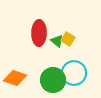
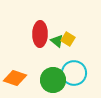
red ellipse: moved 1 px right, 1 px down
